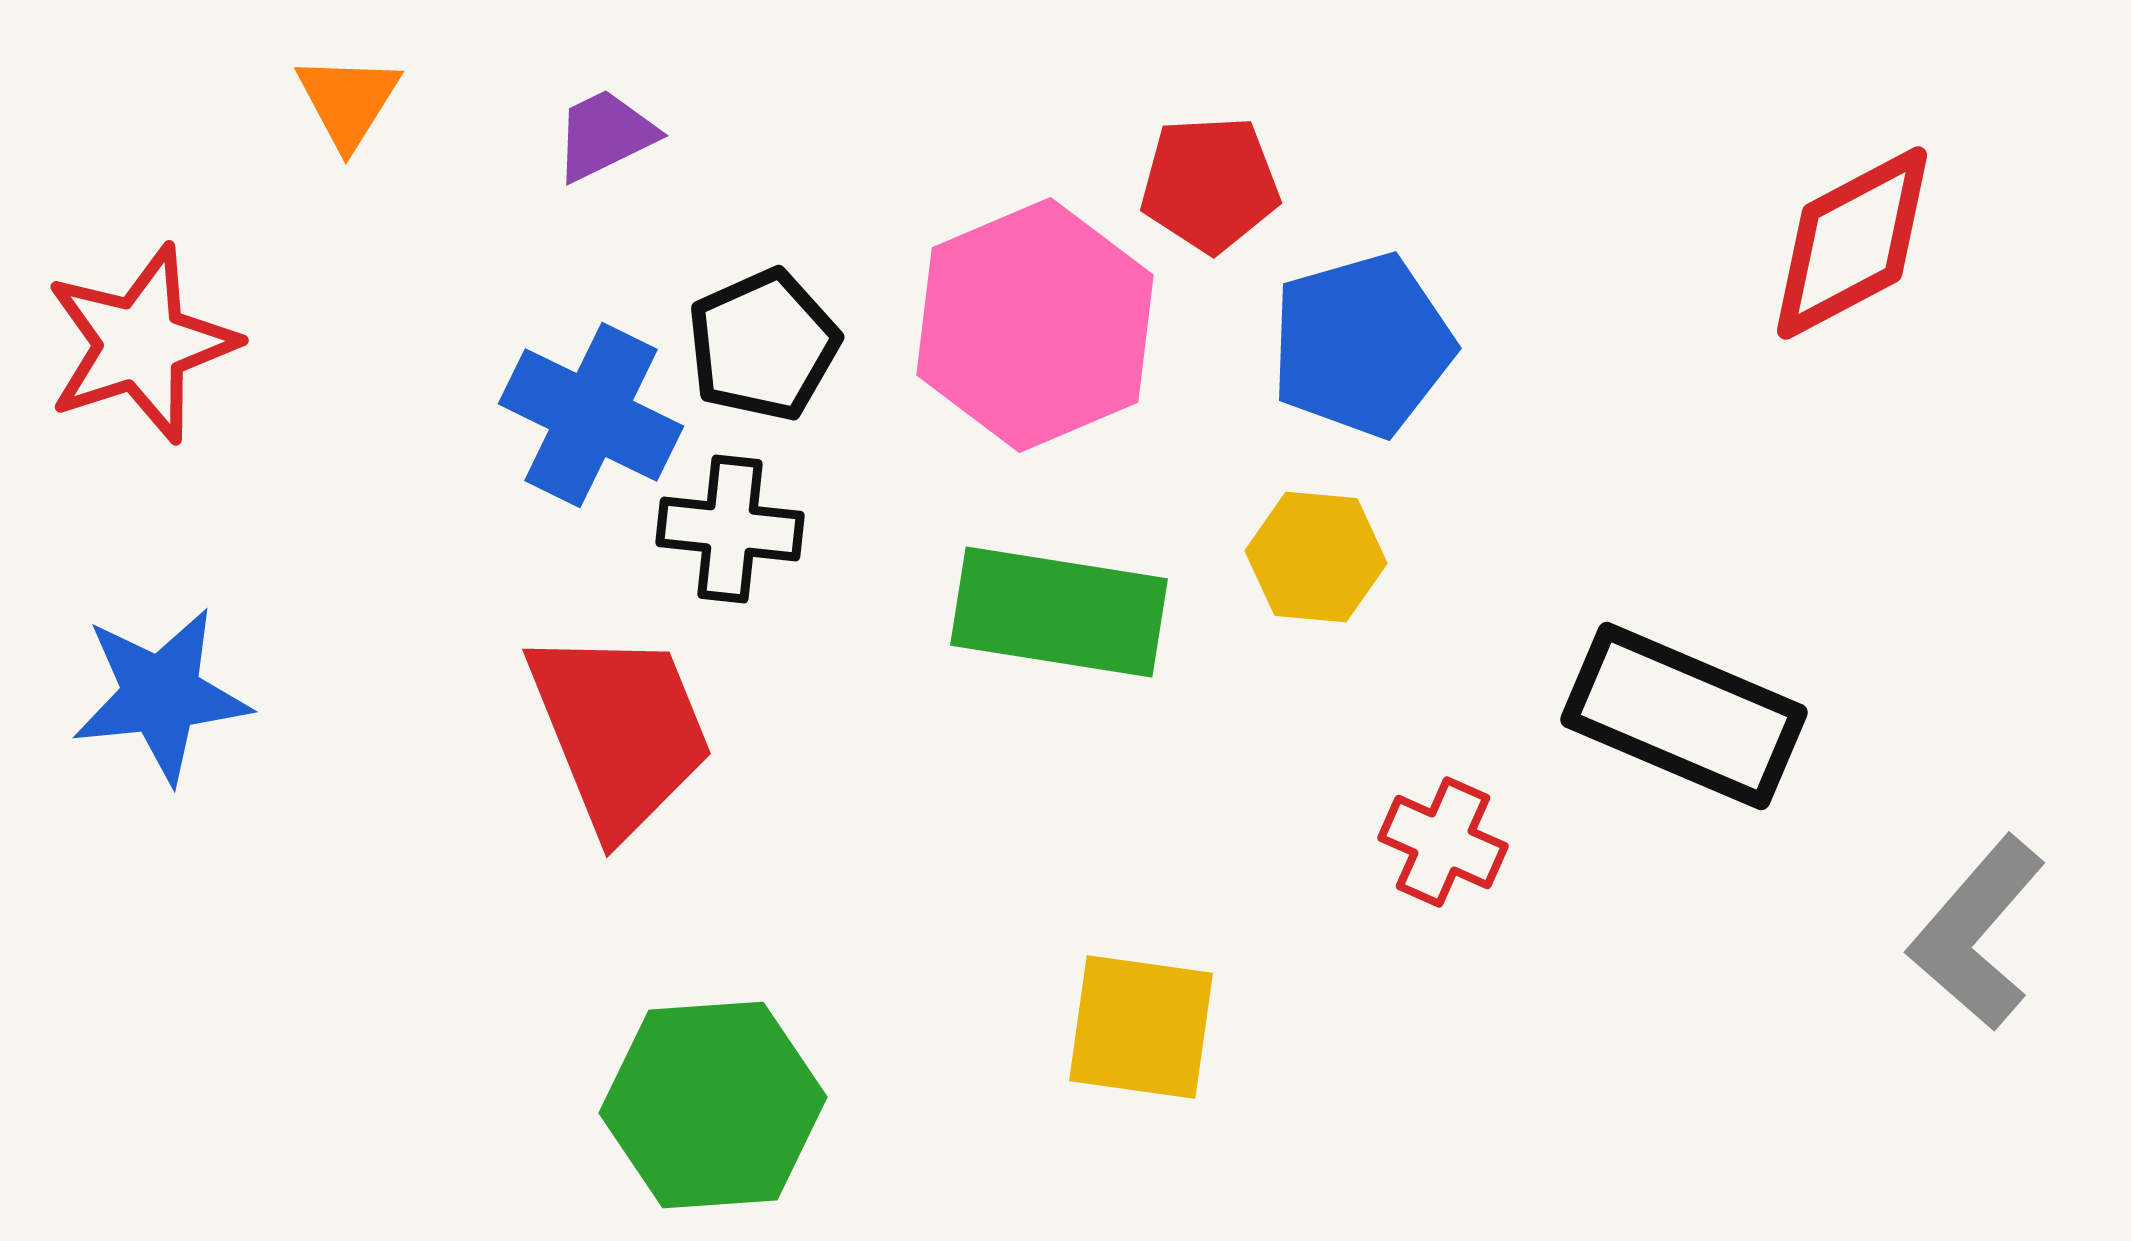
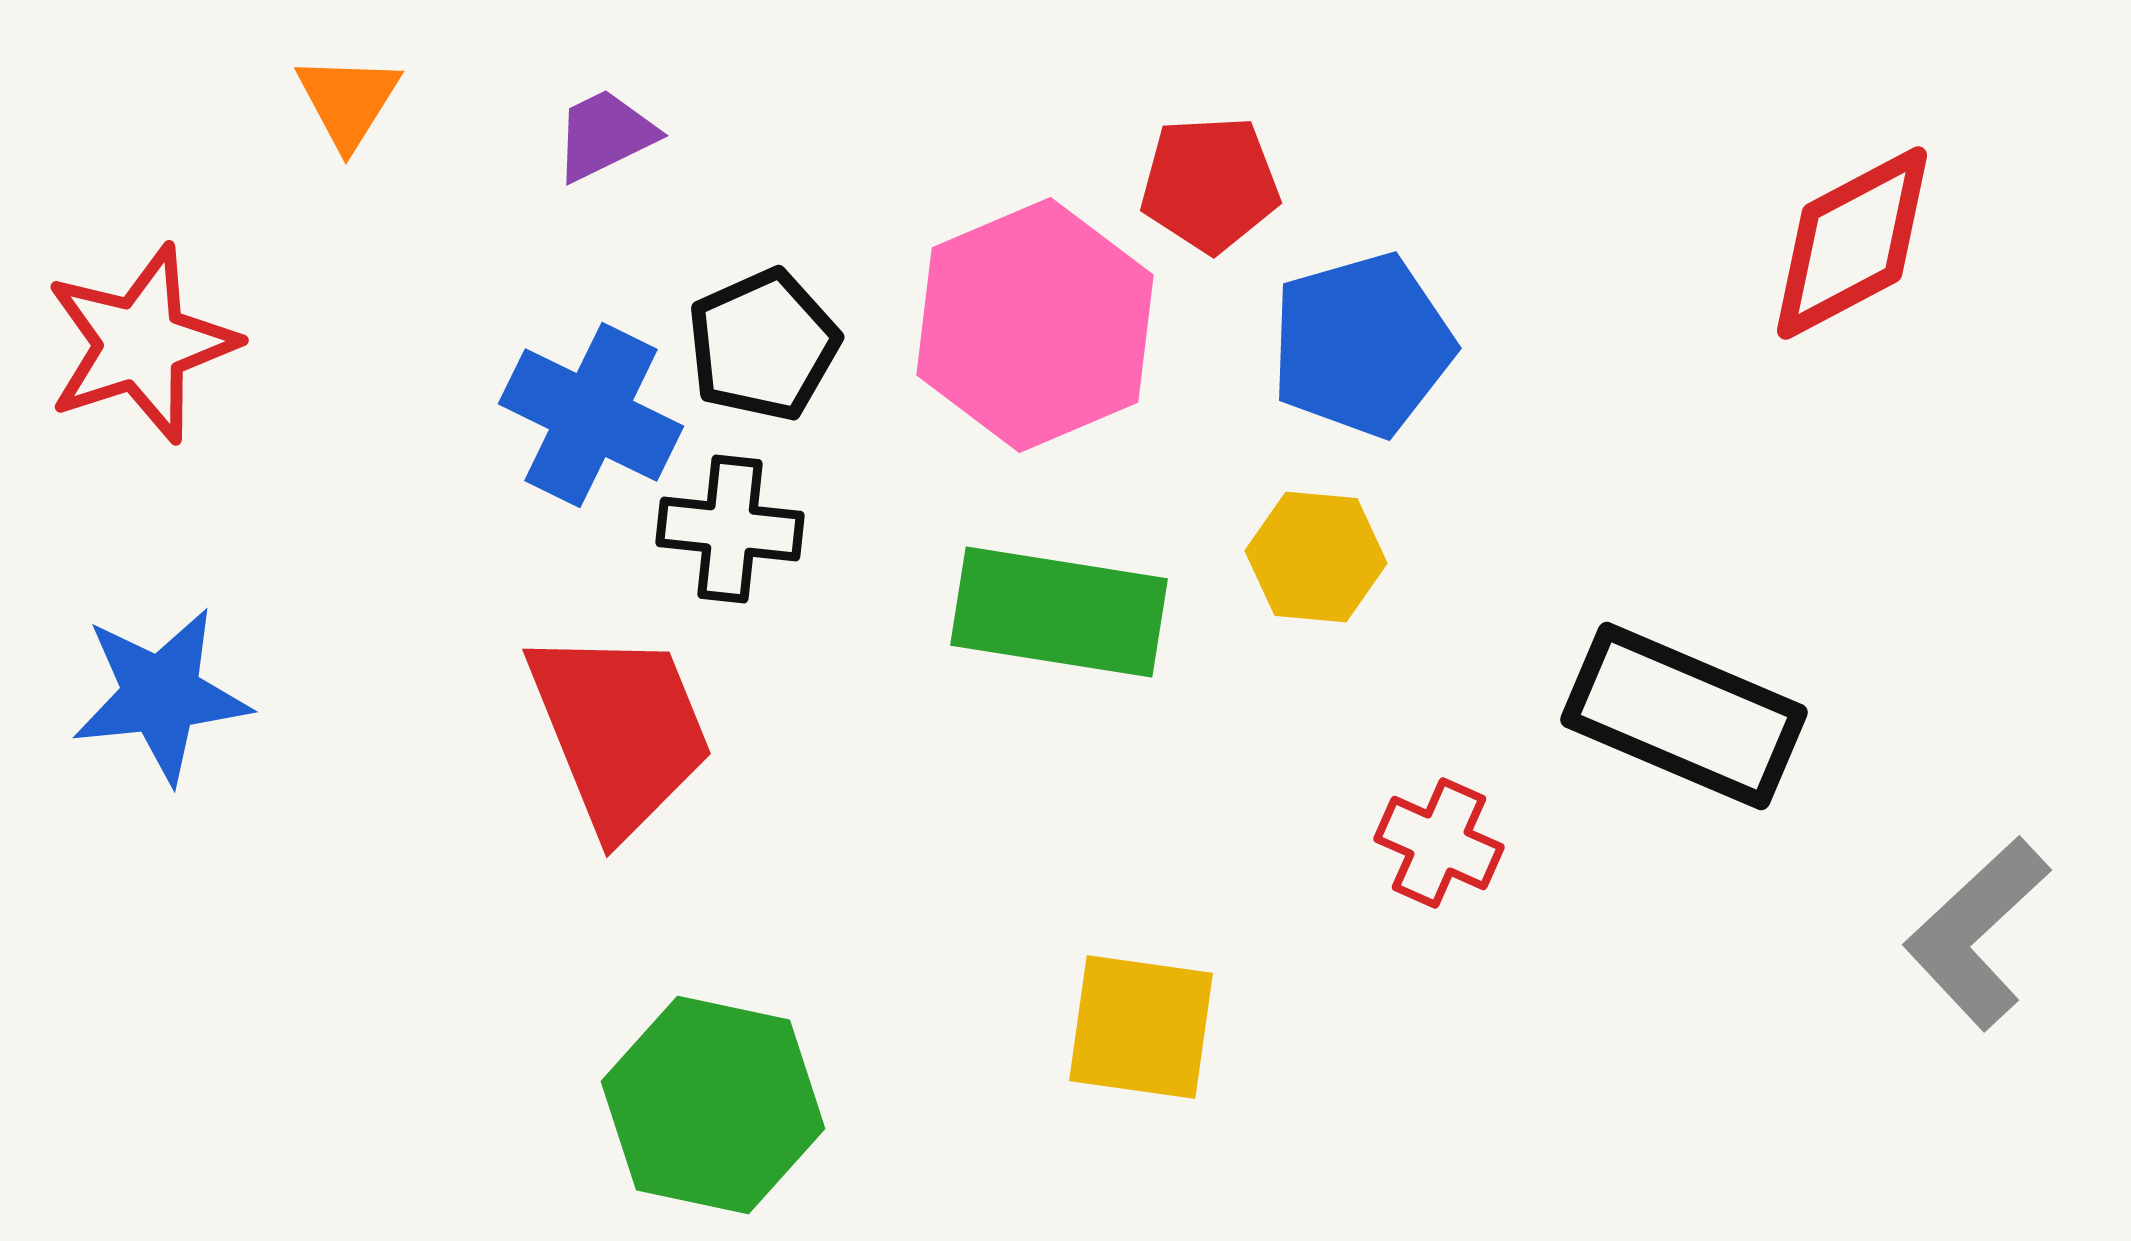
red cross: moved 4 px left, 1 px down
gray L-shape: rotated 6 degrees clockwise
green hexagon: rotated 16 degrees clockwise
